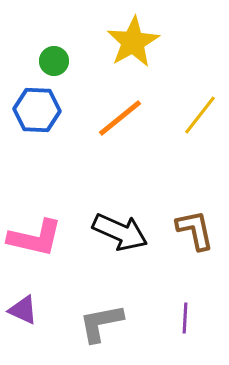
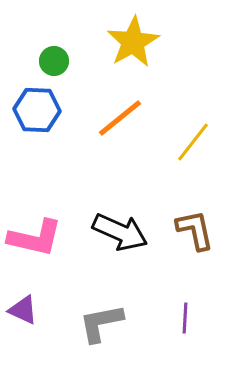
yellow line: moved 7 px left, 27 px down
